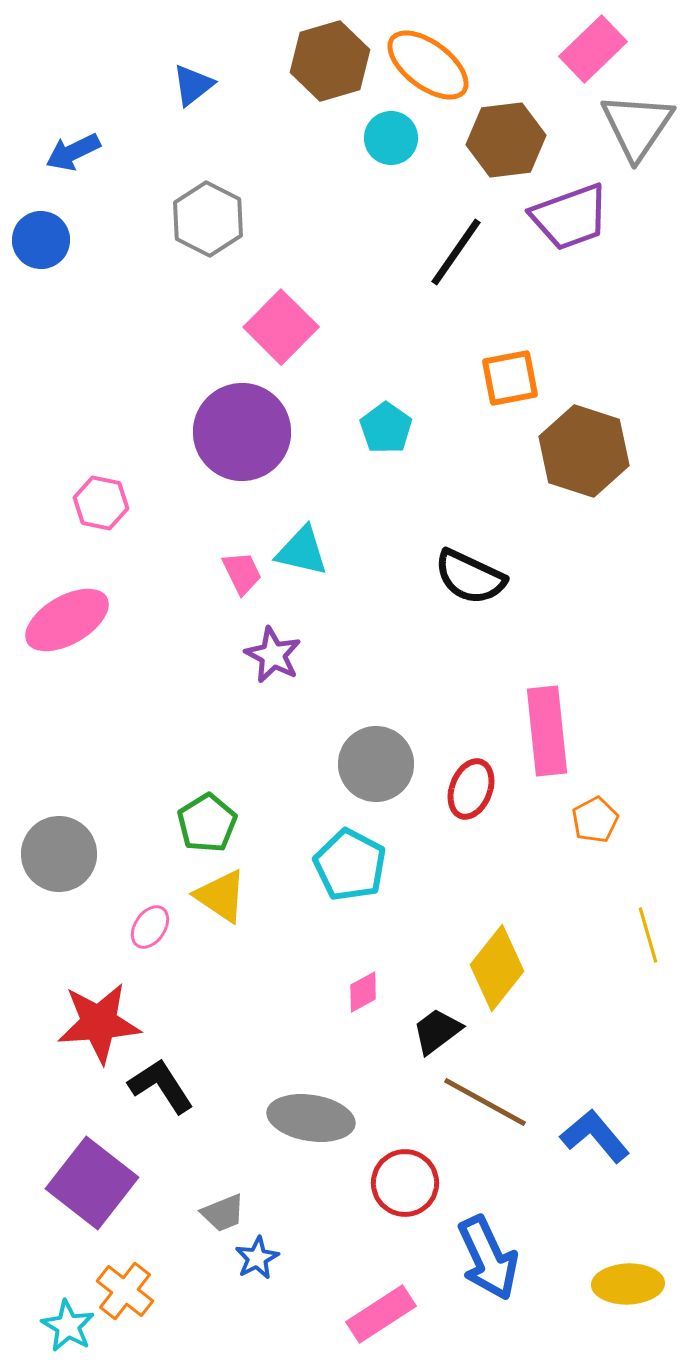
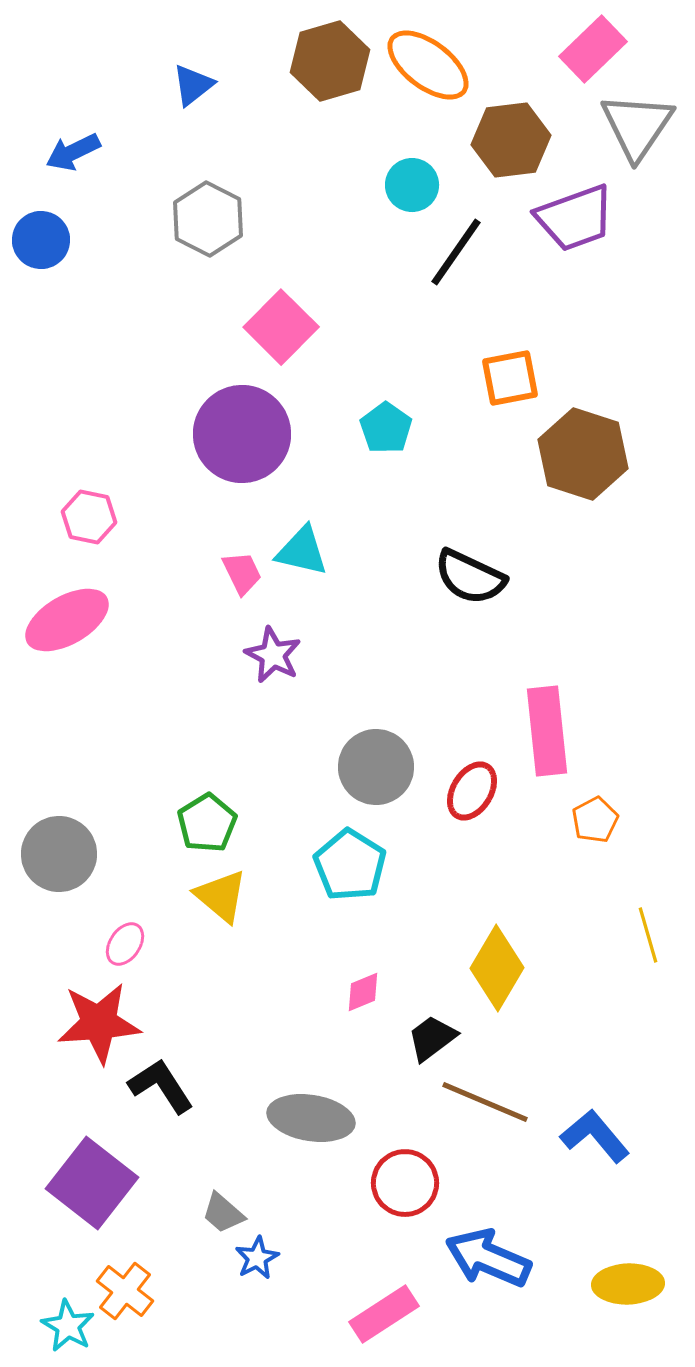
cyan circle at (391, 138): moved 21 px right, 47 px down
brown hexagon at (506, 140): moved 5 px right
purple trapezoid at (570, 217): moved 5 px right, 1 px down
purple circle at (242, 432): moved 2 px down
brown hexagon at (584, 451): moved 1 px left, 3 px down
pink hexagon at (101, 503): moved 12 px left, 14 px down
gray circle at (376, 764): moved 3 px down
red ellipse at (471, 789): moved 1 px right, 2 px down; rotated 10 degrees clockwise
cyan pentagon at (350, 865): rotated 4 degrees clockwise
yellow triangle at (221, 896): rotated 6 degrees clockwise
pink ellipse at (150, 927): moved 25 px left, 17 px down
yellow diamond at (497, 968): rotated 8 degrees counterclockwise
pink diamond at (363, 992): rotated 6 degrees clockwise
black trapezoid at (437, 1031): moved 5 px left, 7 px down
brown line at (485, 1102): rotated 6 degrees counterclockwise
gray trapezoid at (223, 1213): rotated 63 degrees clockwise
blue arrow at (488, 1258): rotated 138 degrees clockwise
pink rectangle at (381, 1314): moved 3 px right
